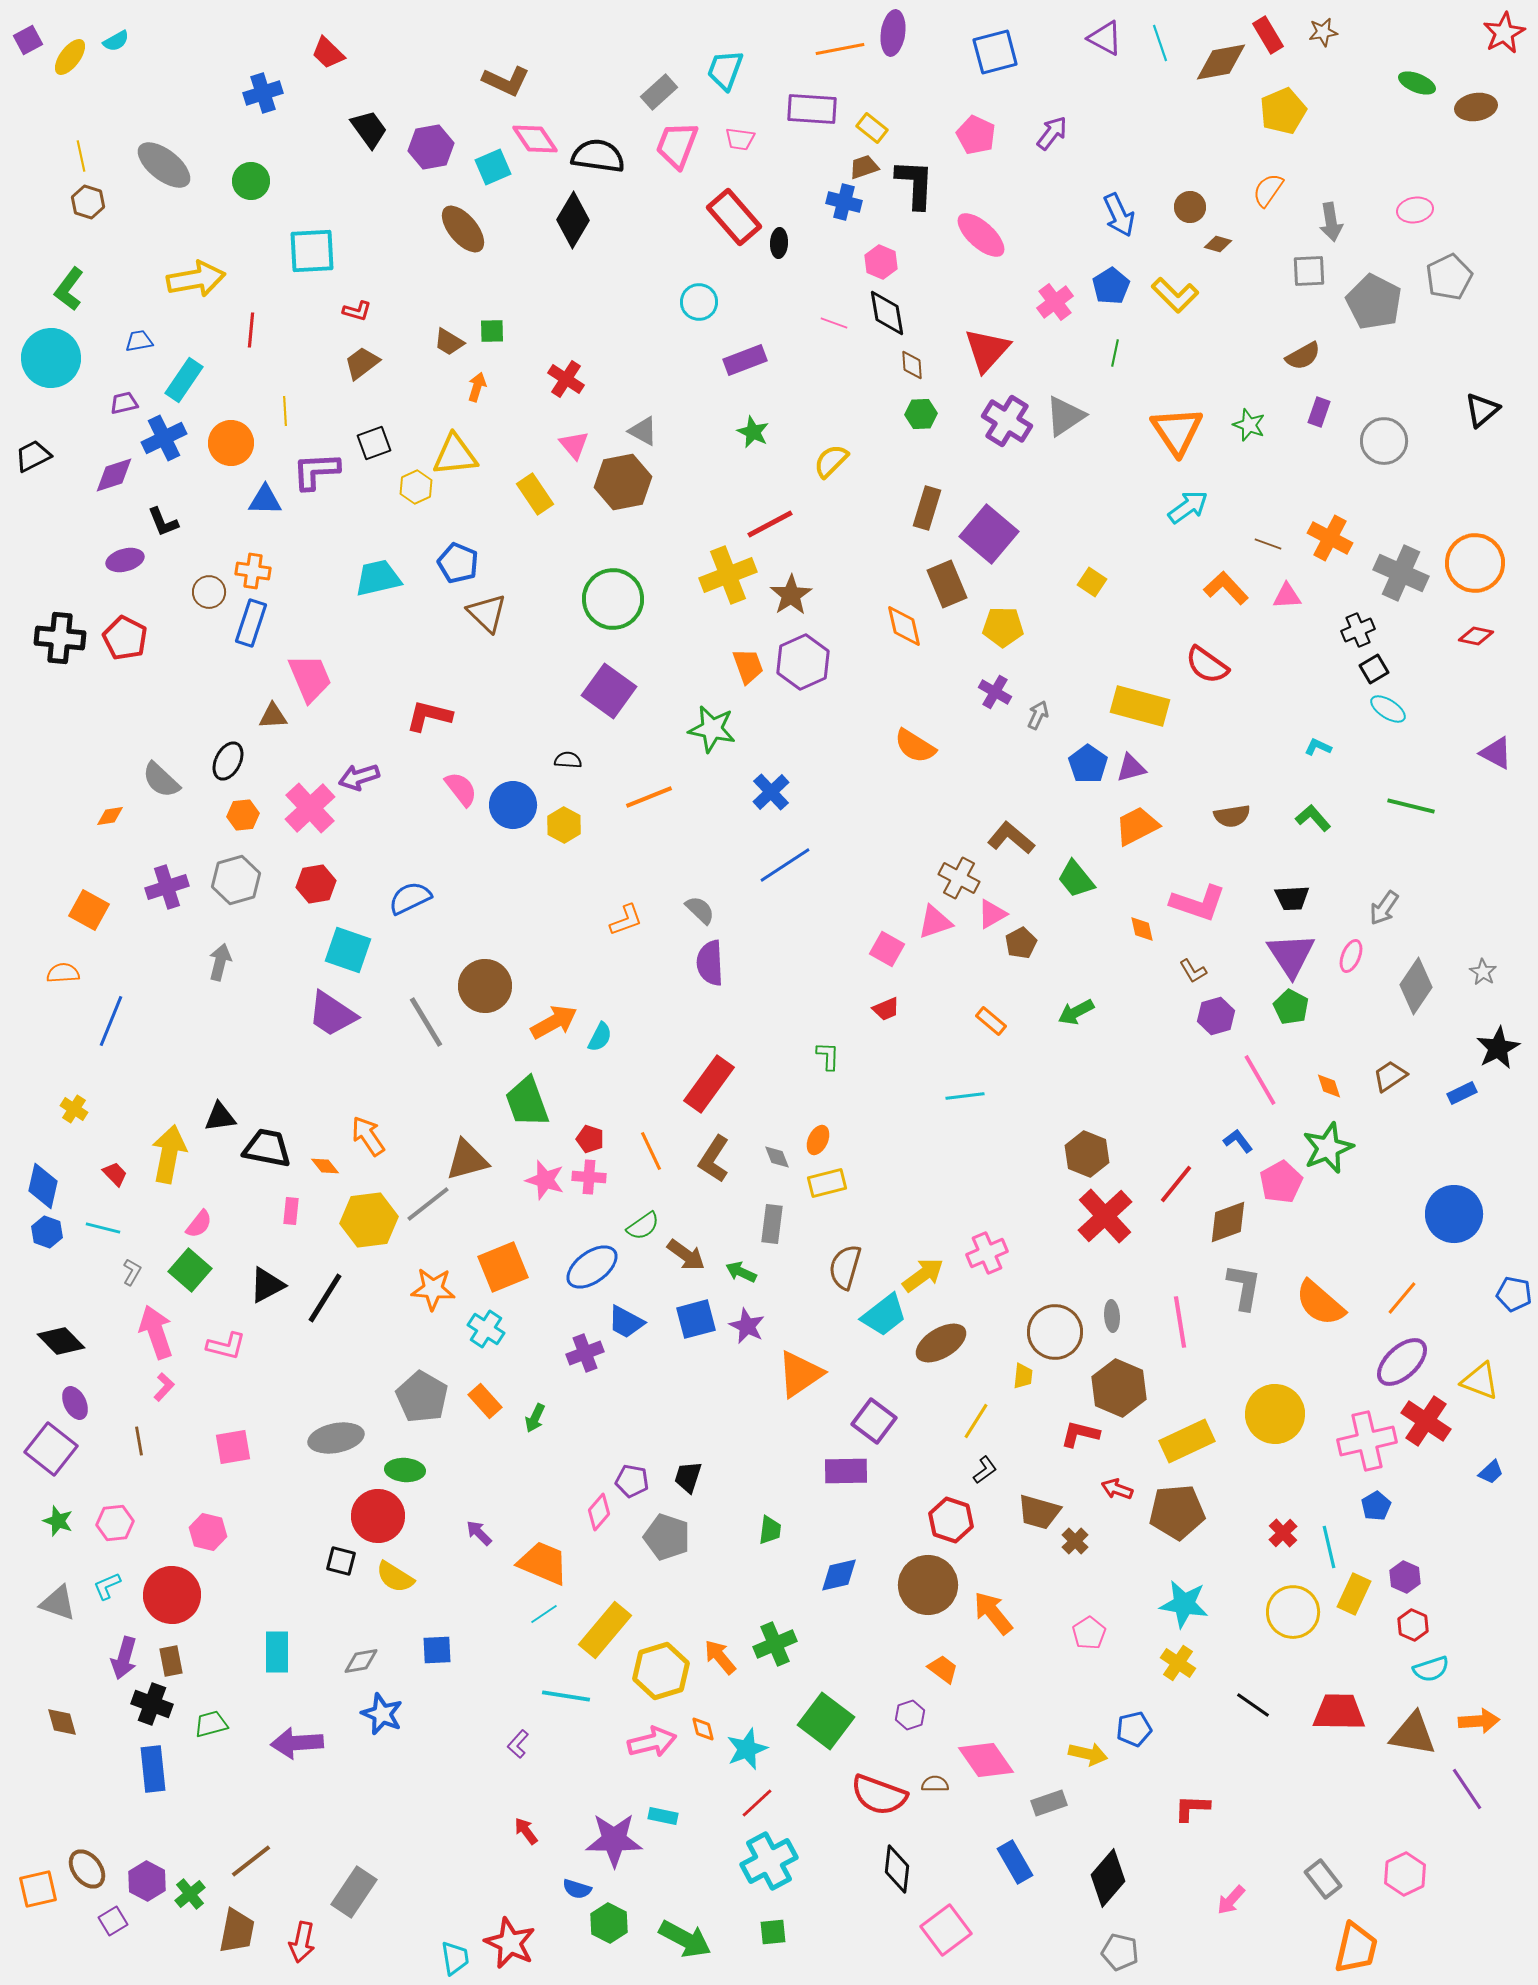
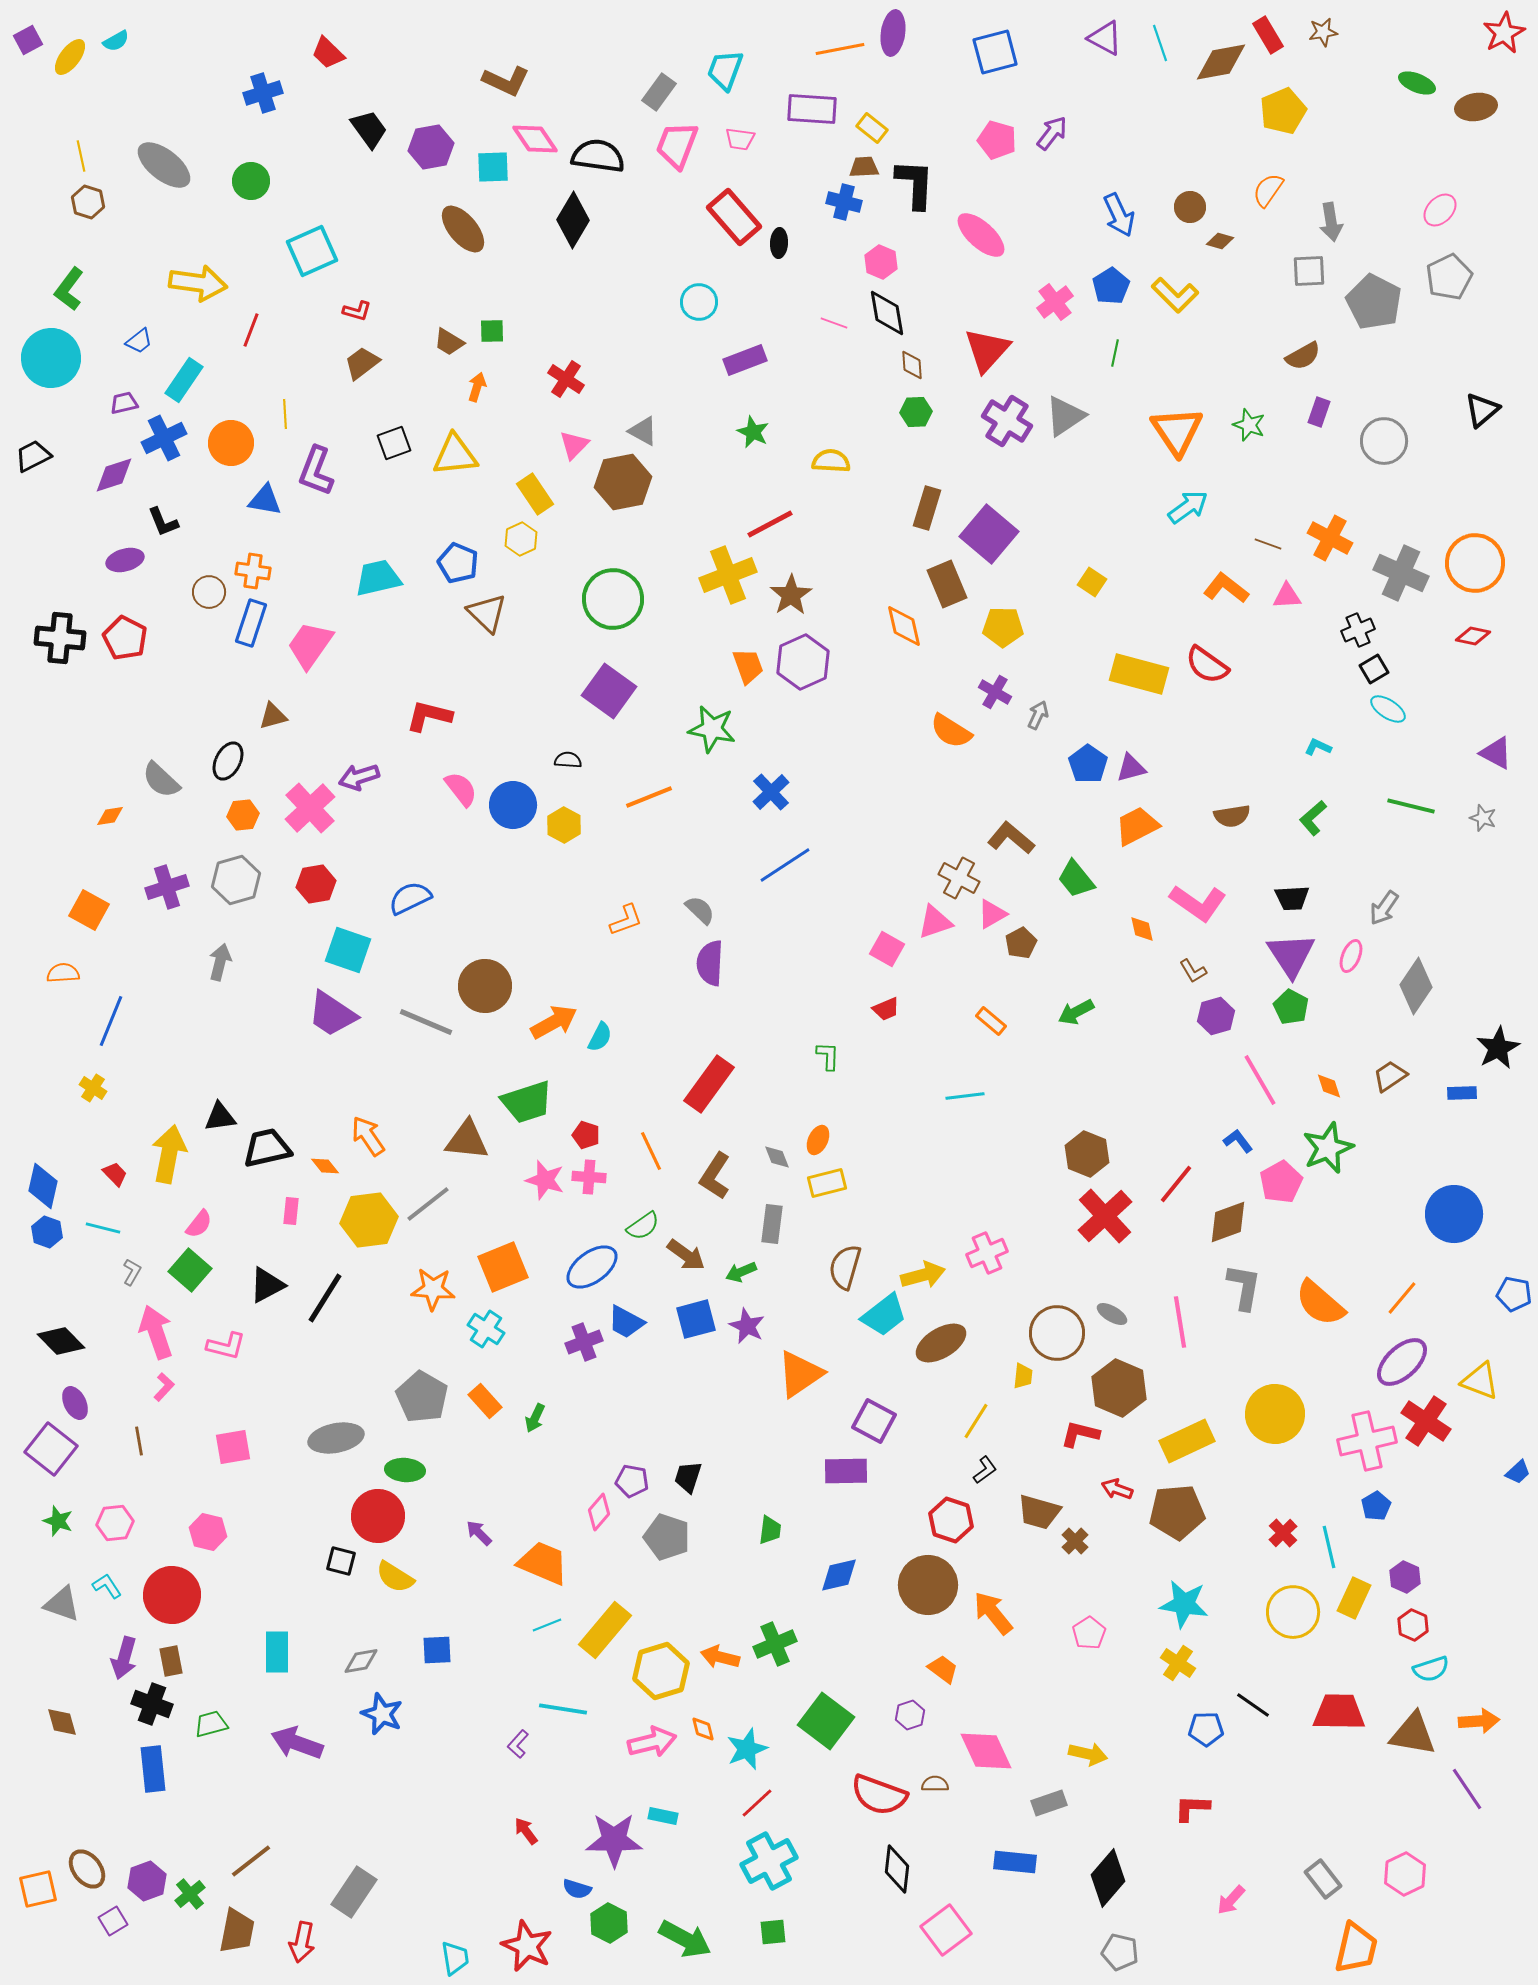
gray rectangle at (659, 92): rotated 12 degrees counterclockwise
pink pentagon at (976, 135): moved 21 px right, 5 px down; rotated 9 degrees counterclockwise
cyan square at (493, 167): rotated 21 degrees clockwise
brown trapezoid at (864, 167): rotated 16 degrees clockwise
pink ellipse at (1415, 210): moved 25 px right; rotated 36 degrees counterclockwise
brown diamond at (1218, 244): moved 2 px right, 3 px up
cyan square at (312, 251): rotated 21 degrees counterclockwise
yellow arrow at (196, 279): moved 2 px right, 4 px down; rotated 18 degrees clockwise
red line at (251, 330): rotated 16 degrees clockwise
blue trapezoid at (139, 341): rotated 152 degrees clockwise
yellow line at (285, 411): moved 3 px down
green hexagon at (921, 414): moved 5 px left, 2 px up
black square at (374, 443): moved 20 px right
pink triangle at (574, 445): rotated 24 degrees clockwise
yellow semicircle at (831, 461): rotated 48 degrees clockwise
purple L-shape at (316, 471): rotated 66 degrees counterclockwise
yellow hexagon at (416, 487): moved 105 px right, 52 px down
blue triangle at (265, 500): rotated 9 degrees clockwise
orange L-shape at (1226, 588): rotated 9 degrees counterclockwise
red diamond at (1476, 636): moved 3 px left
pink trapezoid at (310, 678): moved 33 px up; rotated 122 degrees counterclockwise
yellow rectangle at (1140, 706): moved 1 px left, 32 px up
brown triangle at (273, 716): rotated 12 degrees counterclockwise
orange semicircle at (915, 746): moved 36 px right, 15 px up
green L-shape at (1313, 818): rotated 90 degrees counterclockwise
pink L-shape at (1198, 903): rotated 16 degrees clockwise
purple semicircle at (710, 963): rotated 6 degrees clockwise
gray star at (1483, 972): moved 154 px up; rotated 12 degrees counterclockwise
gray line at (426, 1022): rotated 36 degrees counterclockwise
blue rectangle at (1462, 1093): rotated 24 degrees clockwise
green trapezoid at (527, 1102): rotated 88 degrees counterclockwise
yellow cross at (74, 1109): moved 19 px right, 21 px up
red pentagon at (590, 1139): moved 4 px left, 4 px up
black trapezoid at (267, 1148): rotated 24 degrees counterclockwise
brown L-shape at (714, 1159): moved 1 px right, 17 px down
brown triangle at (467, 1160): moved 20 px up; rotated 21 degrees clockwise
green arrow at (741, 1272): rotated 48 degrees counterclockwise
yellow arrow at (923, 1275): rotated 21 degrees clockwise
gray ellipse at (1112, 1316): moved 2 px up; rotated 56 degrees counterclockwise
brown circle at (1055, 1332): moved 2 px right, 1 px down
purple cross at (585, 1353): moved 1 px left, 11 px up
purple square at (874, 1421): rotated 9 degrees counterclockwise
blue trapezoid at (1491, 1472): moved 27 px right
cyan L-shape at (107, 1586): rotated 80 degrees clockwise
yellow rectangle at (1354, 1594): moved 4 px down
gray triangle at (58, 1603): moved 4 px right, 1 px down
cyan line at (544, 1614): moved 3 px right, 11 px down; rotated 12 degrees clockwise
orange arrow at (720, 1657): rotated 36 degrees counterclockwise
cyan line at (566, 1696): moved 3 px left, 13 px down
blue pentagon at (1134, 1729): moved 72 px right; rotated 12 degrees clockwise
purple arrow at (297, 1743): rotated 24 degrees clockwise
pink diamond at (986, 1760): moved 9 px up; rotated 10 degrees clockwise
blue rectangle at (1015, 1862): rotated 54 degrees counterclockwise
purple hexagon at (147, 1881): rotated 12 degrees clockwise
red star at (510, 1943): moved 17 px right, 3 px down
